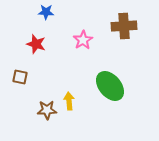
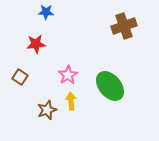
brown cross: rotated 15 degrees counterclockwise
pink star: moved 15 px left, 35 px down
red star: rotated 24 degrees counterclockwise
brown square: rotated 21 degrees clockwise
yellow arrow: moved 2 px right
brown star: rotated 18 degrees counterclockwise
